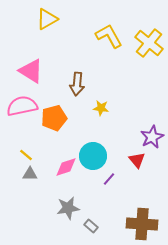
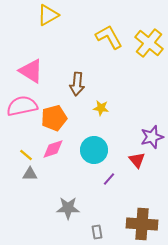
yellow triangle: moved 1 px right, 4 px up
yellow L-shape: moved 1 px down
purple star: rotated 10 degrees clockwise
cyan circle: moved 1 px right, 6 px up
pink diamond: moved 13 px left, 18 px up
gray star: rotated 10 degrees clockwise
gray rectangle: moved 6 px right, 6 px down; rotated 40 degrees clockwise
